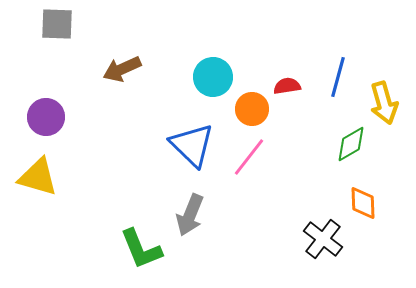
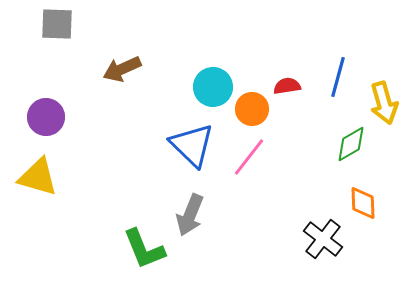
cyan circle: moved 10 px down
green L-shape: moved 3 px right
